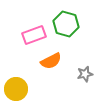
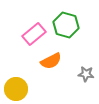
green hexagon: moved 1 px down
pink rectangle: moved 1 px up; rotated 20 degrees counterclockwise
gray star: moved 1 px right; rotated 21 degrees clockwise
